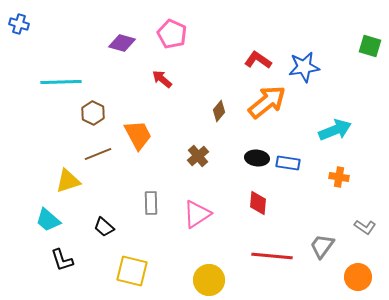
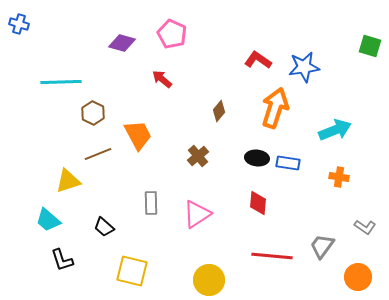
orange arrow: moved 8 px right, 6 px down; rotated 33 degrees counterclockwise
